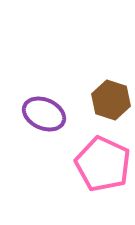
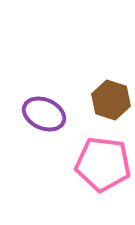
pink pentagon: rotated 18 degrees counterclockwise
